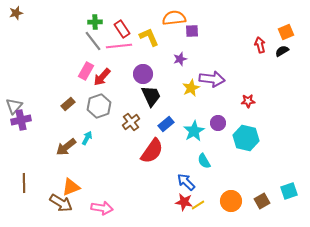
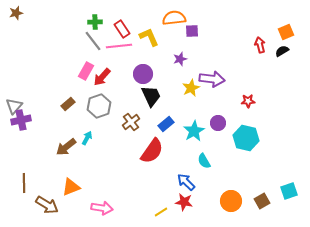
brown arrow at (61, 203): moved 14 px left, 2 px down
yellow line at (198, 205): moved 37 px left, 7 px down
